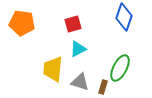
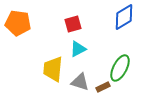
blue diamond: rotated 40 degrees clockwise
orange pentagon: moved 4 px left
brown rectangle: rotated 48 degrees clockwise
